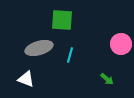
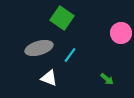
green square: moved 2 px up; rotated 30 degrees clockwise
pink circle: moved 11 px up
cyan line: rotated 21 degrees clockwise
white triangle: moved 23 px right, 1 px up
